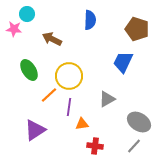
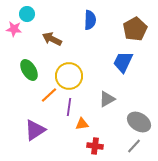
brown pentagon: moved 2 px left; rotated 25 degrees clockwise
